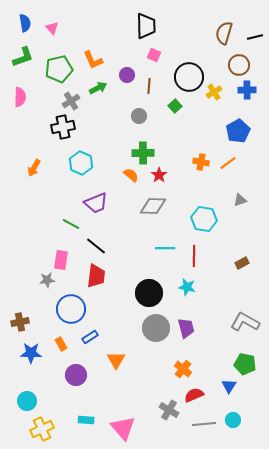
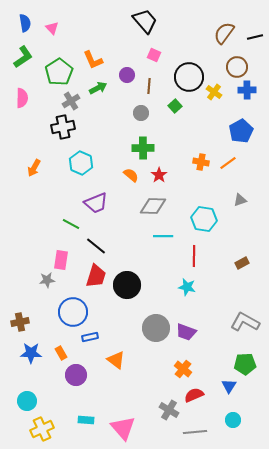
black trapezoid at (146, 26): moved 1 px left, 5 px up; rotated 40 degrees counterclockwise
brown semicircle at (224, 33): rotated 20 degrees clockwise
green L-shape at (23, 57): rotated 15 degrees counterclockwise
brown circle at (239, 65): moved 2 px left, 2 px down
green pentagon at (59, 69): moved 3 px down; rotated 20 degrees counterclockwise
yellow cross at (214, 92): rotated 21 degrees counterclockwise
pink semicircle at (20, 97): moved 2 px right, 1 px down
gray circle at (139, 116): moved 2 px right, 3 px up
blue pentagon at (238, 131): moved 3 px right
green cross at (143, 153): moved 5 px up
cyan line at (165, 248): moved 2 px left, 12 px up
red trapezoid at (96, 276): rotated 10 degrees clockwise
black circle at (149, 293): moved 22 px left, 8 px up
blue circle at (71, 309): moved 2 px right, 3 px down
purple trapezoid at (186, 328): moved 4 px down; rotated 125 degrees clockwise
blue rectangle at (90, 337): rotated 21 degrees clockwise
orange rectangle at (61, 344): moved 9 px down
orange triangle at (116, 360): rotated 24 degrees counterclockwise
green pentagon at (245, 364): rotated 15 degrees counterclockwise
gray line at (204, 424): moved 9 px left, 8 px down
